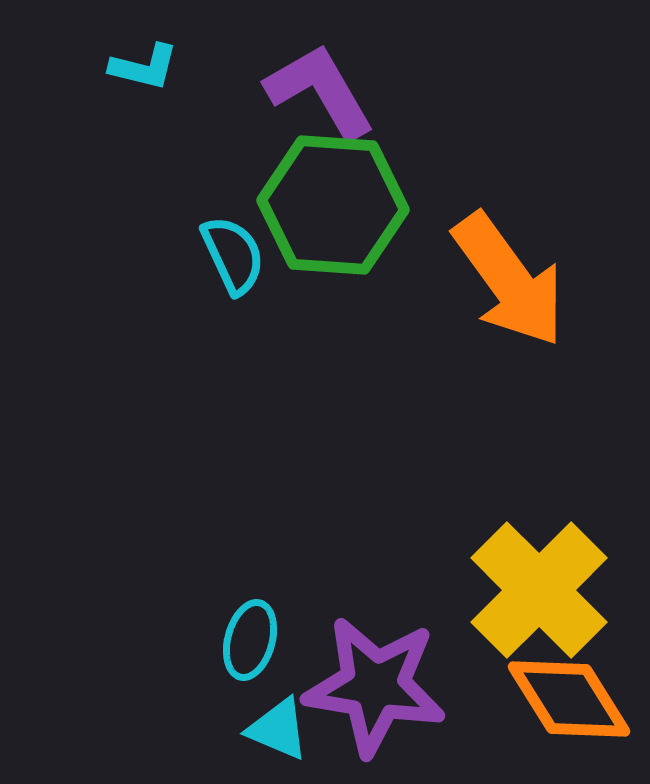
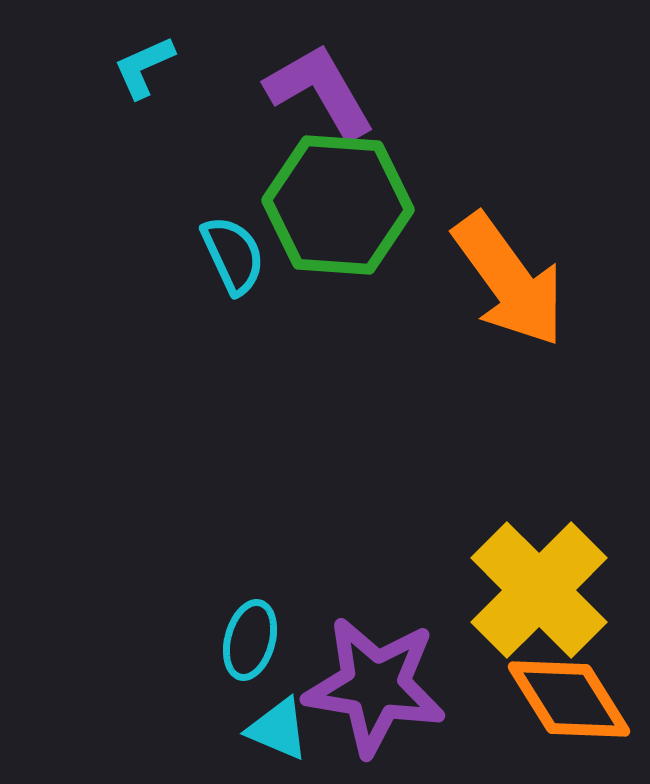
cyan L-shape: rotated 142 degrees clockwise
green hexagon: moved 5 px right
